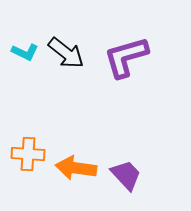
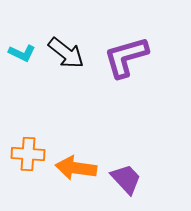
cyan L-shape: moved 3 px left, 1 px down
purple trapezoid: moved 4 px down
